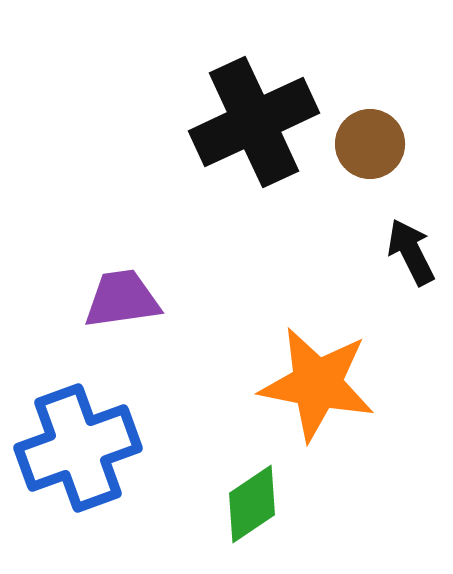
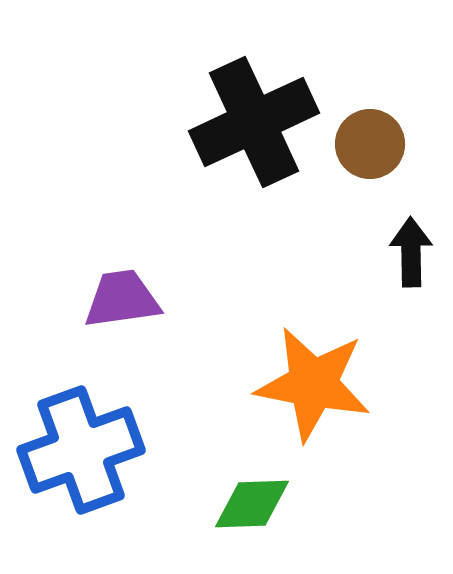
black arrow: rotated 26 degrees clockwise
orange star: moved 4 px left
blue cross: moved 3 px right, 2 px down
green diamond: rotated 32 degrees clockwise
